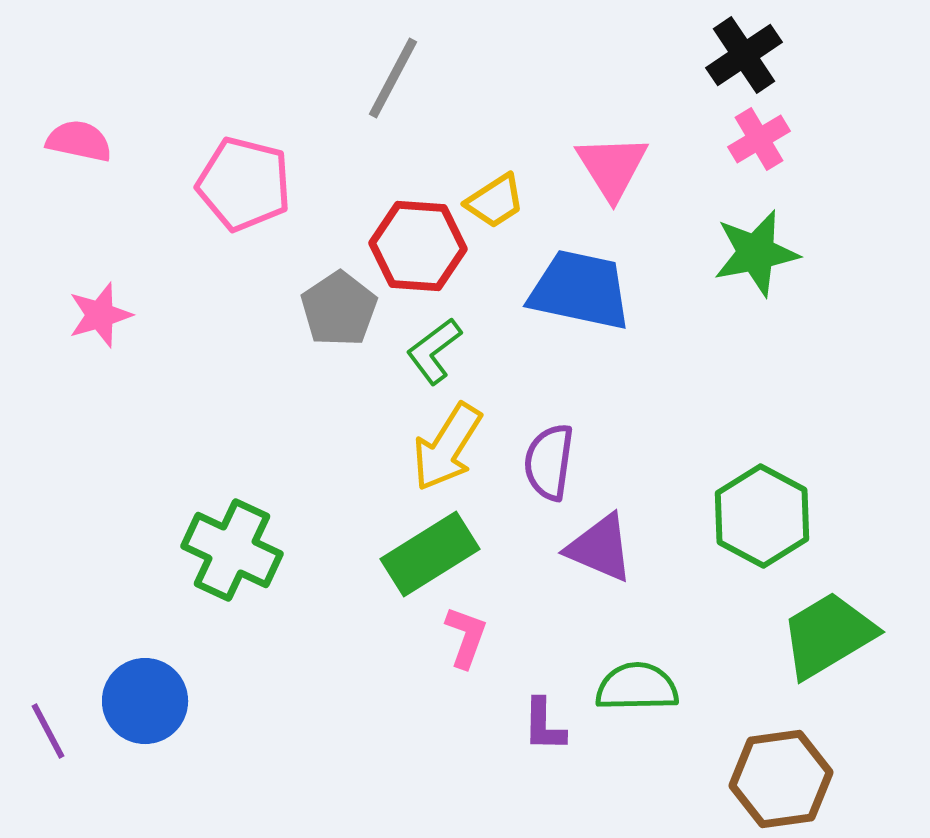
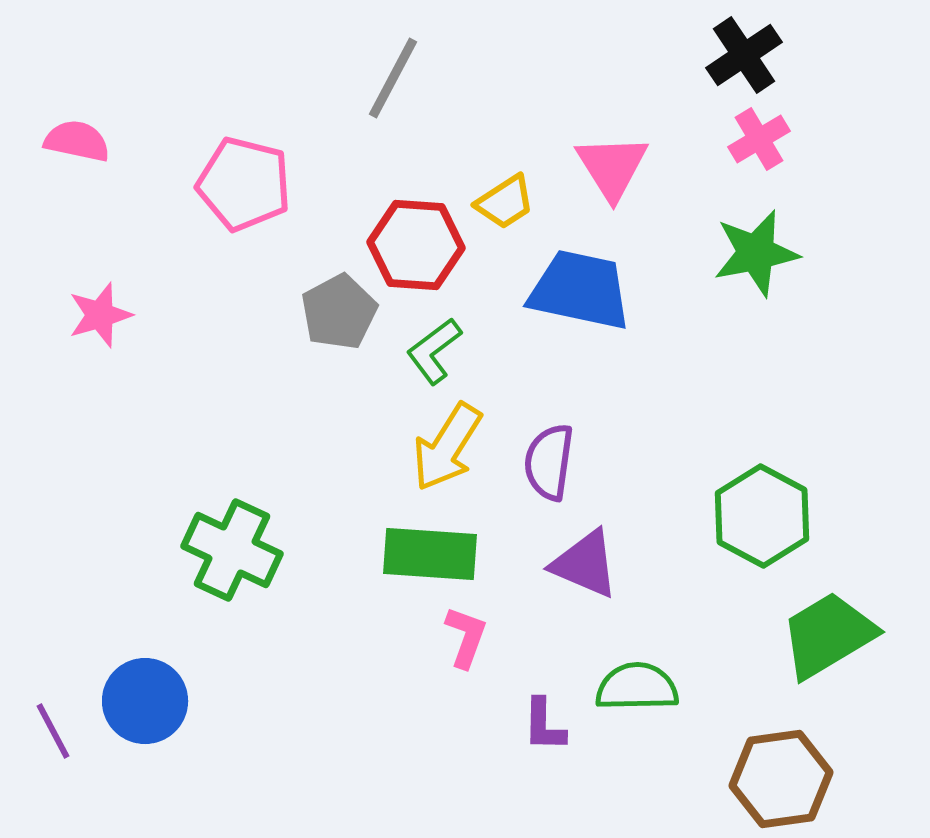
pink semicircle: moved 2 px left
yellow trapezoid: moved 10 px right, 1 px down
red hexagon: moved 2 px left, 1 px up
gray pentagon: moved 3 px down; rotated 6 degrees clockwise
purple triangle: moved 15 px left, 16 px down
green rectangle: rotated 36 degrees clockwise
purple line: moved 5 px right
